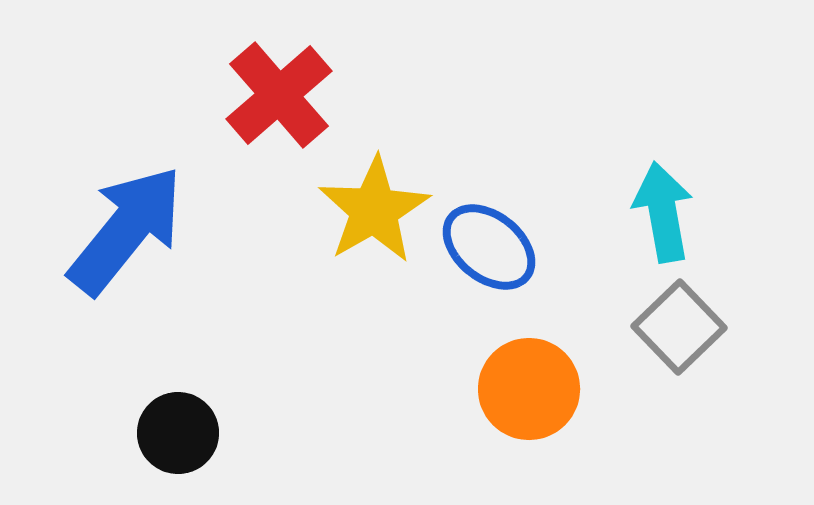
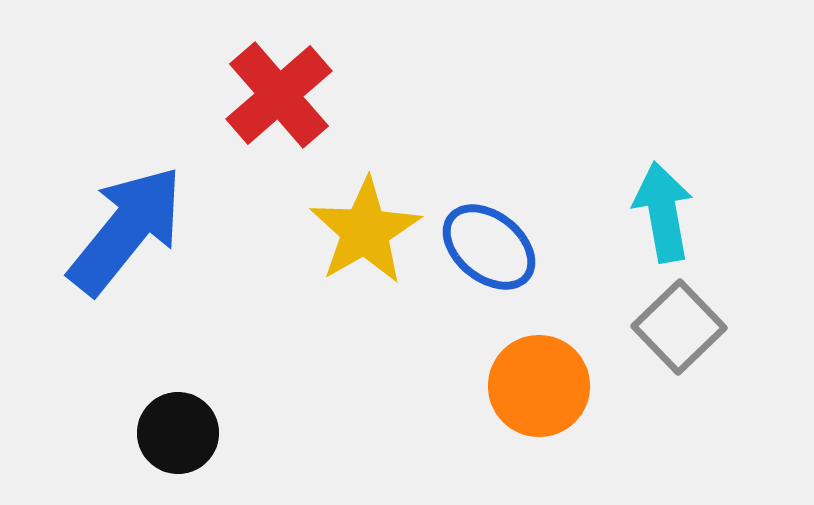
yellow star: moved 9 px left, 21 px down
orange circle: moved 10 px right, 3 px up
